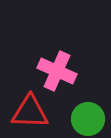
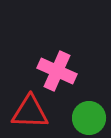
green circle: moved 1 px right, 1 px up
